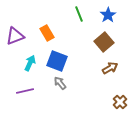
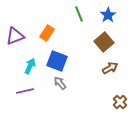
orange rectangle: rotated 63 degrees clockwise
cyan arrow: moved 3 px down
